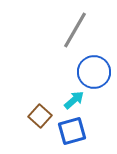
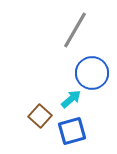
blue circle: moved 2 px left, 1 px down
cyan arrow: moved 3 px left, 1 px up
